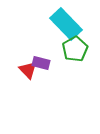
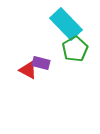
red triangle: rotated 18 degrees counterclockwise
